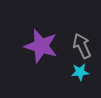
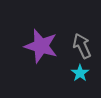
cyan star: moved 1 px down; rotated 30 degrees counterclockwise
